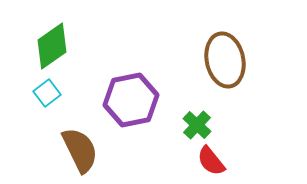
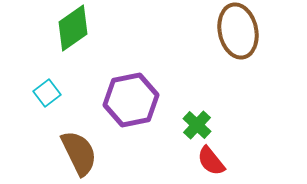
green diamond: moved 21 px right, 18 px up
brown ellipse: moved 13 px right, 29 px up
brown semicircle: moved 1 px left, 3 px down
